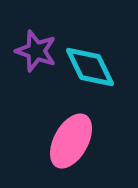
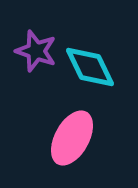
pink ellipse: moved 1 px right, 3 px up
